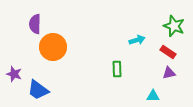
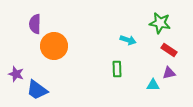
green star: moved 14 px left, 3 px up; rotated 10 degrees counterclockwise
cyan arrow: moved 9 px left; rotated 35 degrees clockwise
orange circle: moved 1 px right, 1 px up
red rectangle: moved 1 px right, 2 px up
purple star: moved 2 px right
blue trapezoid: moved 1 px left
cyan triangle: moved 11 px up
